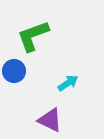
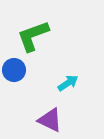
blue circle: moved 1 px up
